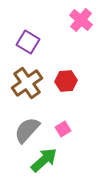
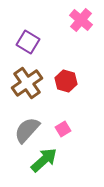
red hexagon: rotated 20 degrees clockwise
